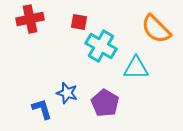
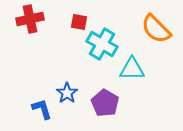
cyan cross: moved 1 px right, 2 px up
cyan triangle: moved 4 px left, 1 px down
blue star: rotated 20 degrees clockwise
